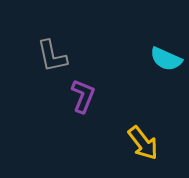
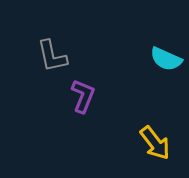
yellow arrow: moved 12 px right
